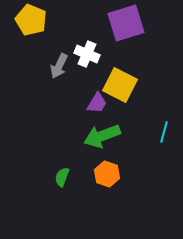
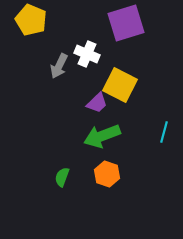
purple trapezoid: rotated 15 degrees clockwise
